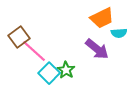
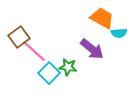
orange trapezoid: rotated 125 degrees counterclockwise
purple arrow: moved 5 px left
green star: moved 2 px right, 3 px up; rotated 24 degrees counterclockwise
